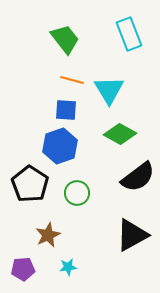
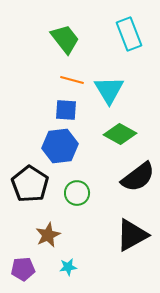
blue hexagon: rotated 12 degrees clockwise
